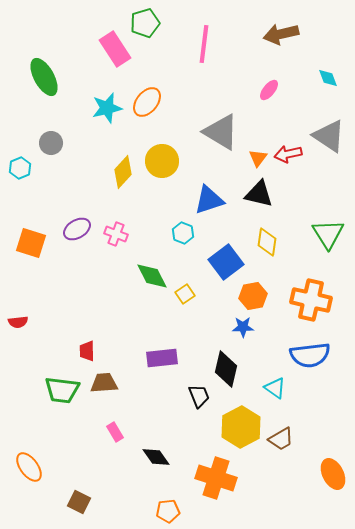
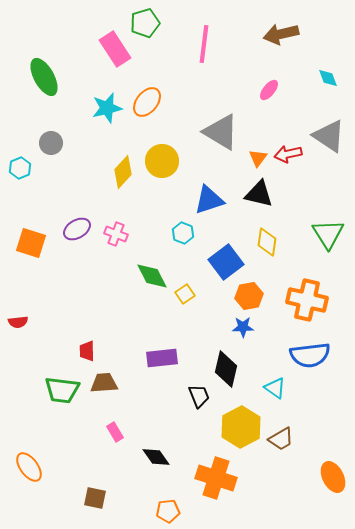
orange hexagon at (253, 296): moved 4 px left
orange cross at (311, 300): moved 4 px left
orange ellipse at (333, 474): moved 3 px down
brown square at (79, 502): moved 16 px right, 4 px up; rotated 15 degrees counterclockwise
